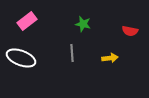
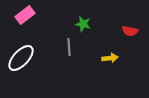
pink rectangle: moved 2 px left, 6 px up
gray line: moved 3 px left, 6 px up
white ellipse: rotated 68 degrees counterclockwise
